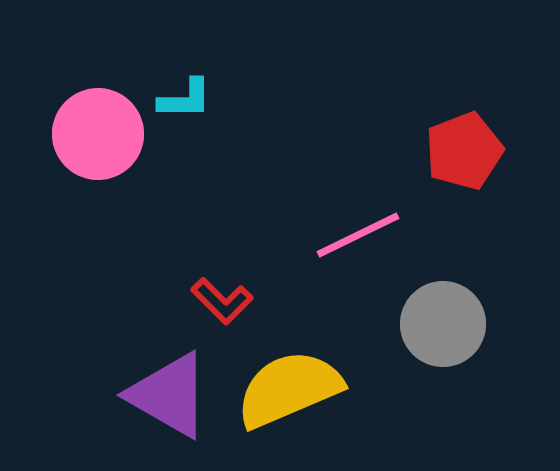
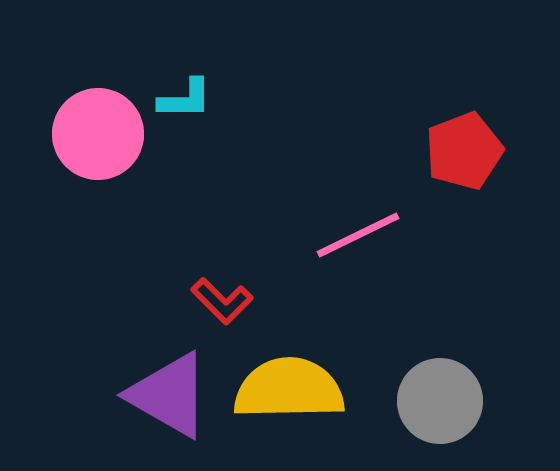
gray circle: moved 3 px left, 77 px down
yellow semicircle: rotated 22 degrees clockwise
